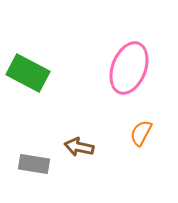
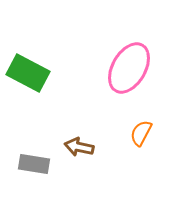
pink ellipse: rotated 9 degrees clockwise
